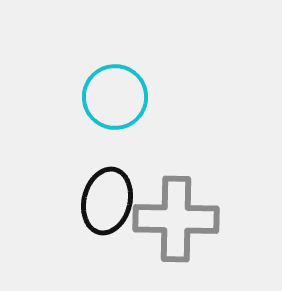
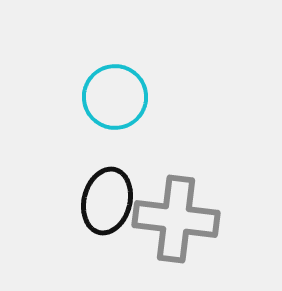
gray cross: rotated 6 degrees clockwise
